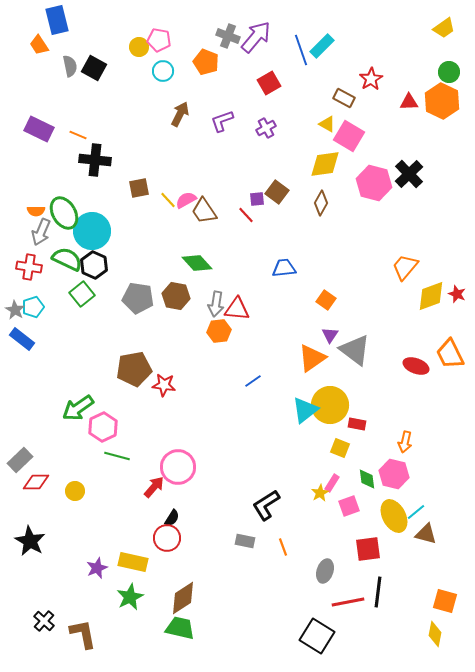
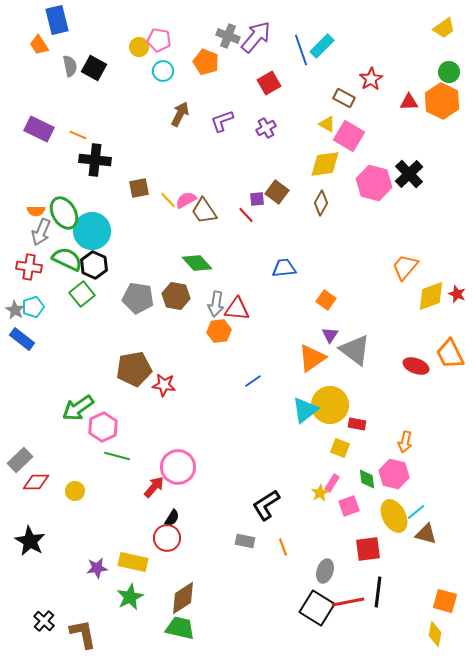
purple star at (97, 568): rotated 15 degrees clockwise
black square at (317, 636): moved 28 px up
